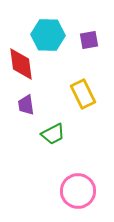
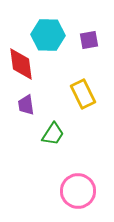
green trapezoid: rotated 30 degrees counterclockwise
